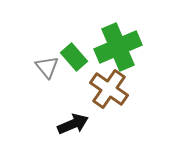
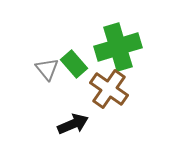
green cross: rotated 6 degrees clockwise
green rectangle: moved 7 px down
gray triangle: moved 2 px down
